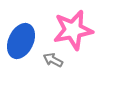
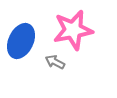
gray arrow: moved 2 px right, 2 px down
